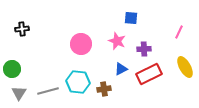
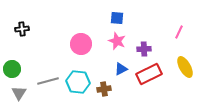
blue square: moved 14 px left
gray line: moved 10 px up
